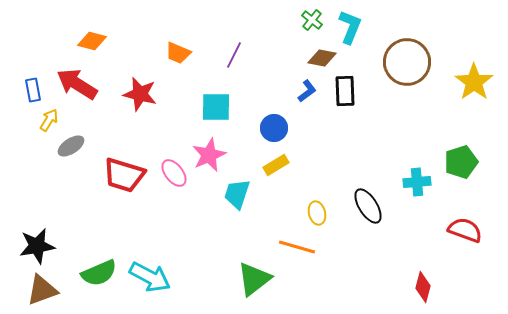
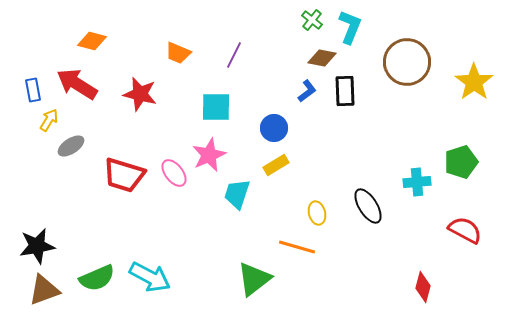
red semicircle: rotated 8 degrees clockwise
green semicircle: moved 2 px left, 5 px down
brown triangle: moved 2 px right
